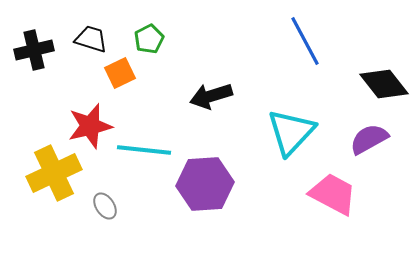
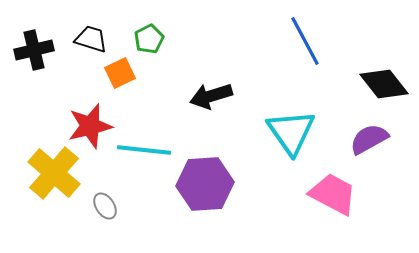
cyan triangle: rotated 18 degrees counterclockwise
yellow cross: rotated 24 degrees counterclockwise
